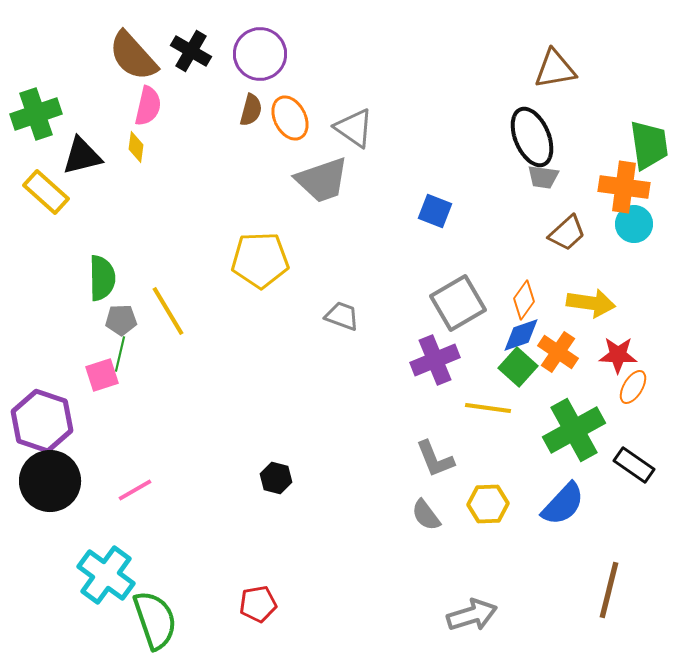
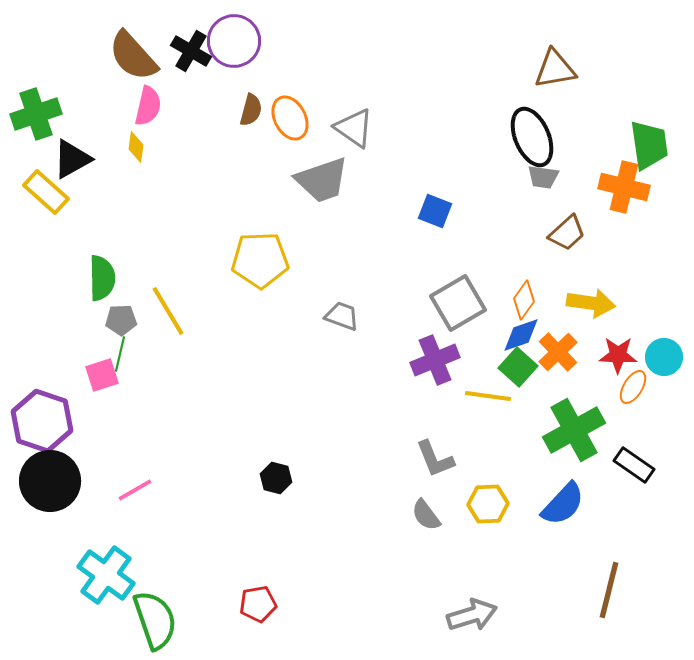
purple circle at (260, 54): moved 26 px left, 13 px up
black triangle at (82, 156): moved 10 px left, 3 px down; rotated 15 degrees counterclockwise
orange cross at (624, 187): rotated 6 degrees clockwise
cyan circle at (634, 224): moved 30 px right, 133 px down
orange cross at (558, 352): rotated 12 degrees clockwise
yellow line at (488, 408): moved 12 px up
